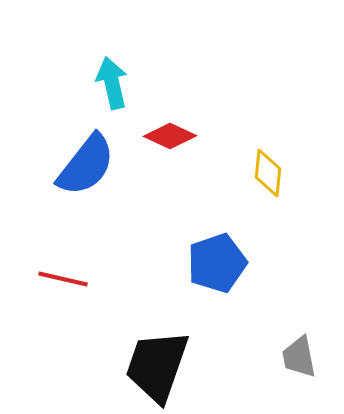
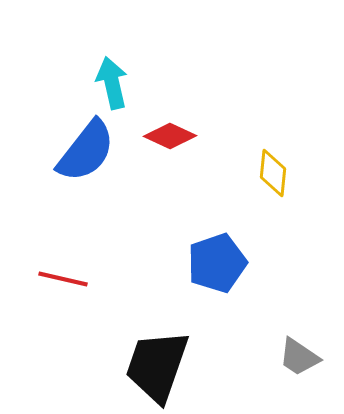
blue semicircle: moved 14 px up
yellow diamond: moved 5 px right
gray trapezoid: rotated 45 degrees counterclockwise
